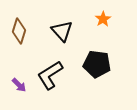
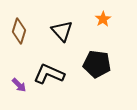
black L-shape: moved 1 px left, 1 px up; rotated 56 degrees clockwise
